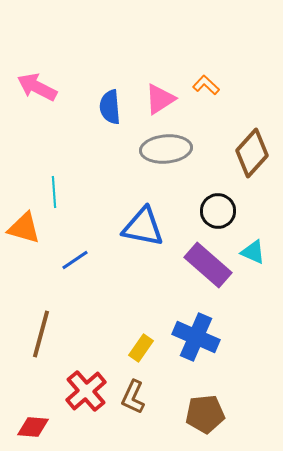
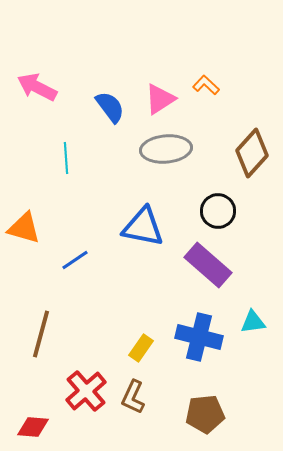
blue semicircle: rotated 148 degrees clockwise
cyan line: moved 12 px right, 34 px up
cyan triangle: moved 70 px down; rotated 32 degrees counterclockwise
blue cross: moved 3 px right; rotated 9 degrees counterclockwise
